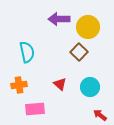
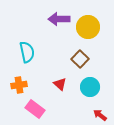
brown square: moved 1 px right, 7 px down
pink rectangle: rotated 42 degrees clockwise
